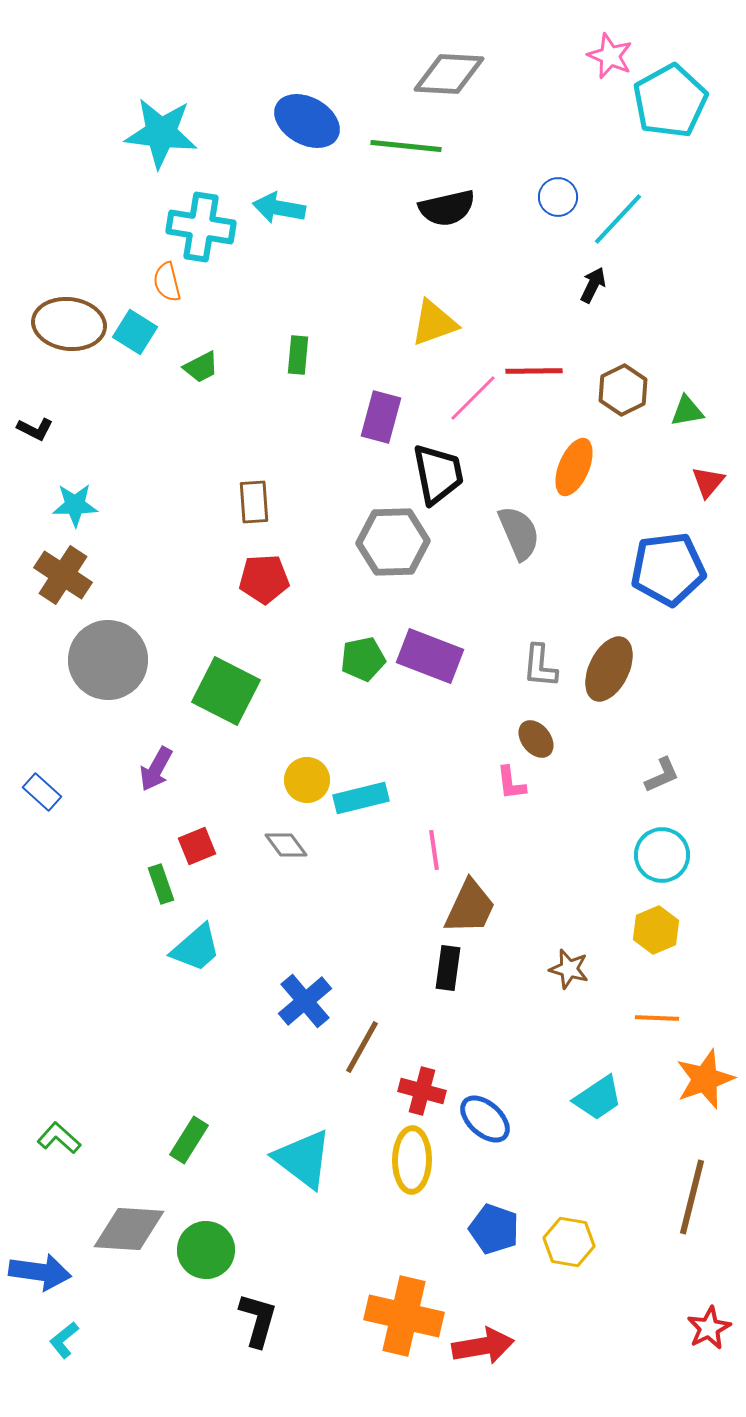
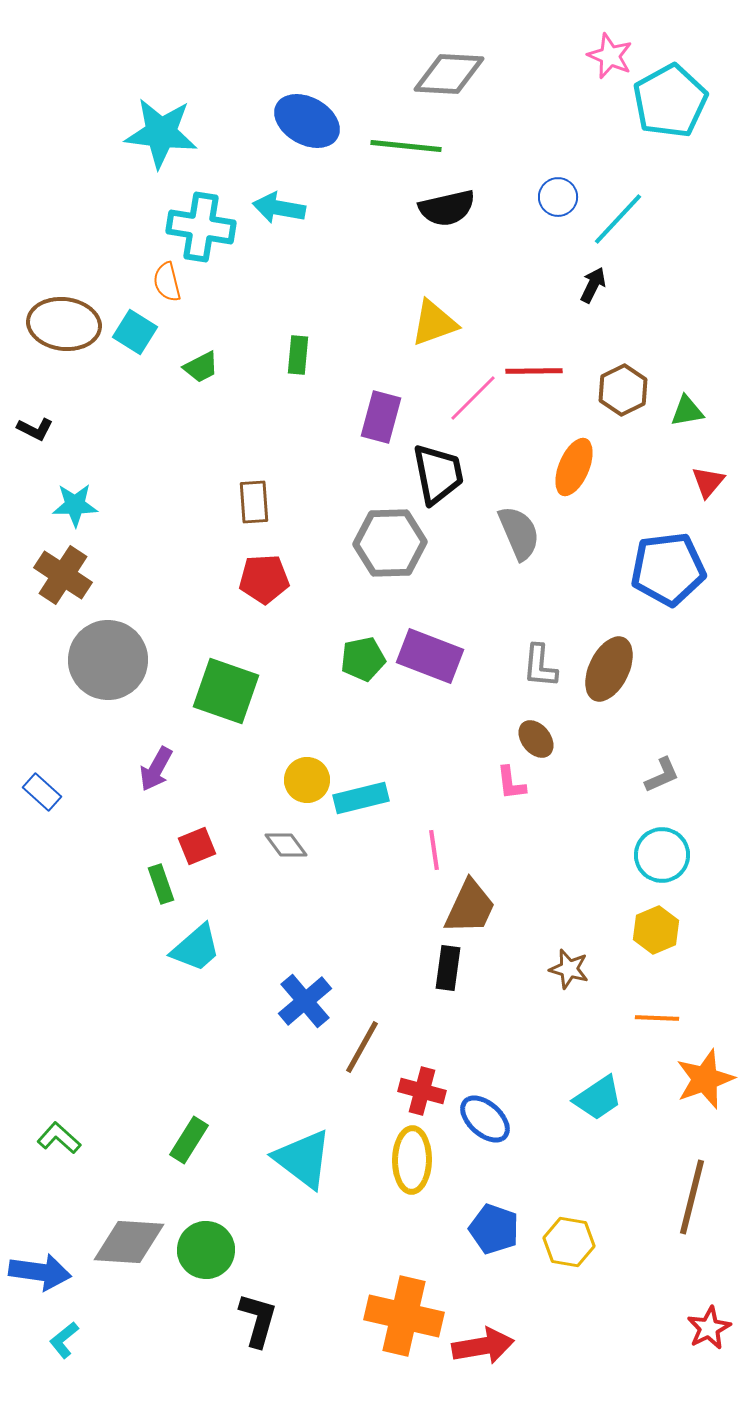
brown ellipse at (69, 324): moved 5 px left
gray hexagon at (393, 542): moved 3 px left, 1 px down
green square at (226, 691): rotated 8 degrees counterclockwise
gray diamond at (129, 1229): moved 13 px down
